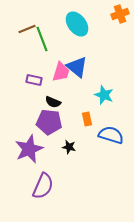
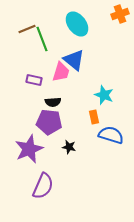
blue triangle: moved 3 px left, 7 px up
black semicircle: rotated 28 degrees counterclockwise
orange rectangle: moved 7 px right, 2 px up
